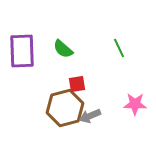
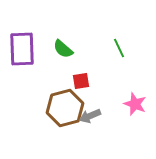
purple rectangle: moved 2 px up
red square: moved 4 px right, 3 px up
pink star: rotated 20 degrees clockwise
